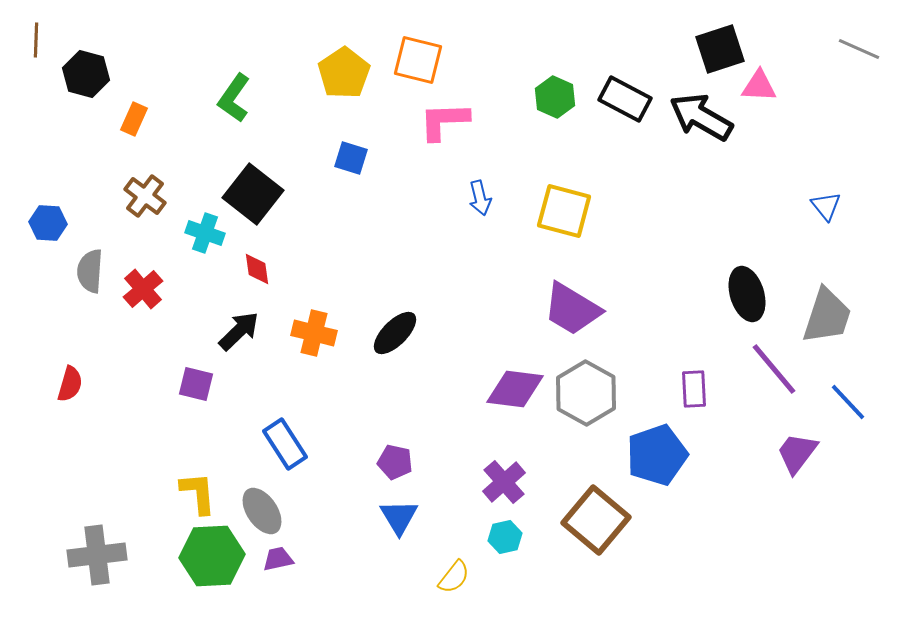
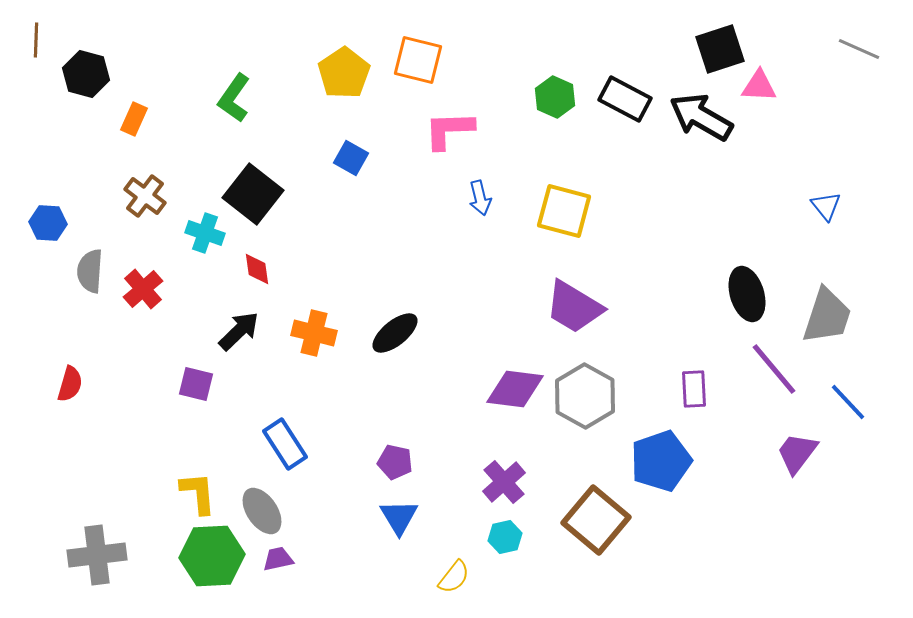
pink L-shape at (444, 121): moved 5 px right, 9 px down
blue square at (351, 158): rotated 12 degrees clockwise
purple trapezoid at (572, 309): moved 2 px right, 2 px up
black ellipse at (395, 333): rotated 6 degrees clockwise
gray hexagon at (586, 393): moved 1 px left, 3 px down
blue pentagon at (657, 455): moved 4 px right, 6 px down
